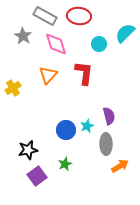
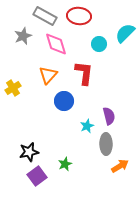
gray star: rotated 18 degrees clockwise
blue circle: moved 2 px left, 29 px up
black star: moved 1 px right, 2 px down
